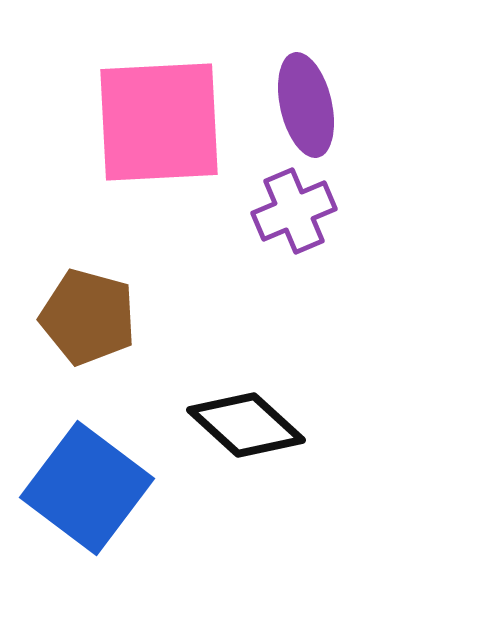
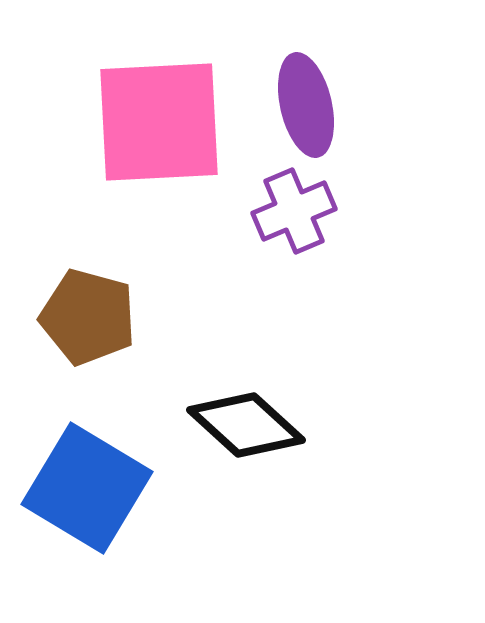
blue square: rotated 6 degrees counterclockwise
